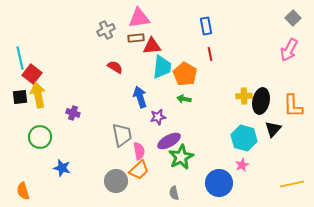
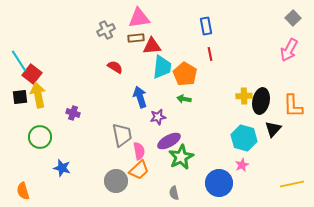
cyan line: moved 1 px left, 3 px down; rotated 20 degrees counterclockwise
